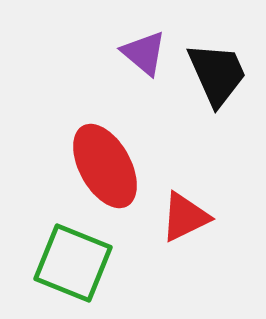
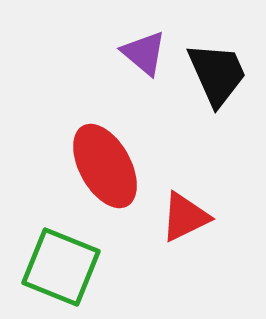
green square: moved 12 px left, 4 px down
